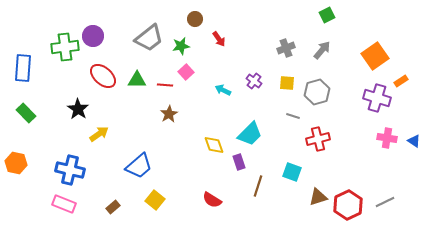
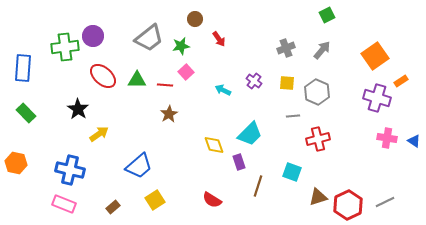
gray hexagon at (317, 92): rotated 20 degrees counterclockwise
gray line at (293, 116): rotated 24 degrees counterclockwise
yellow square at (155, 200): rotated 18 degrees clockwise
